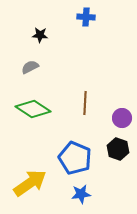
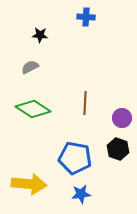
blue pentagon: rotated 12 degrees counterclockwise
yellow arrow: moved 1 px left, 1 px down; rotated 40 degrees clockwise
